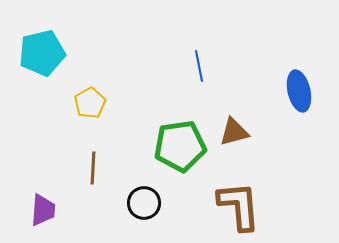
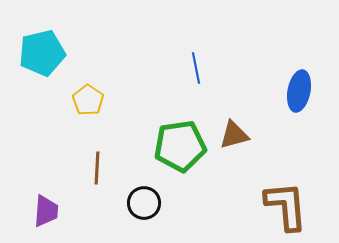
blue line: moved 3 px left, 2 px down
blue ellipse: rotated 24 degrees clockwise
yellow pentagon: moved 2 px left, 3 px up; rotated 8 degrees counterclockwise
brown triangle: moved 3 px down
brown line: moved 4 px right
brown L-shape: moved 47 px right
purple trapezoid: moved 3 px right, 1 px down
